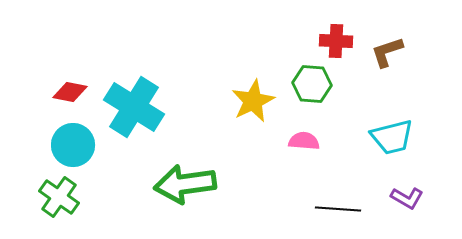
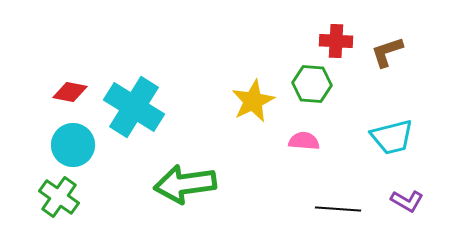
purple L-shape: moved 3 px down
